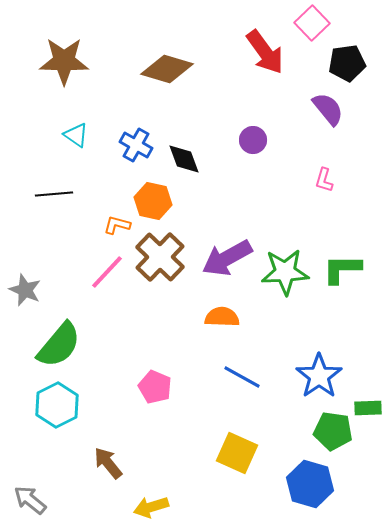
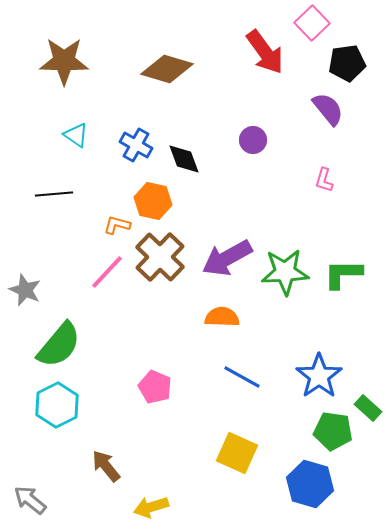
green L-shape: moved 1 px right, 5 px down
green rectangle: rotated 44 degrees clockwise
brown arrow: moved 2 px left, 3 px down
